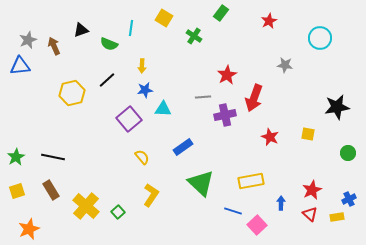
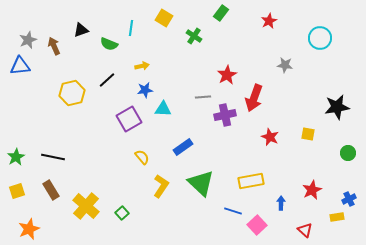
yellow arrow at (142, 66): rotated 104 degrees counterclockwise
purple square at (129, 119): rotated 10 degrees clockwise
yellow L-shape at (151, 195): moved 10 px right, 9 px up
green square at (118, 212): moved 4 px right, 1 px down
red triangle at (310, 214): moved 5 px left, 16 px down
